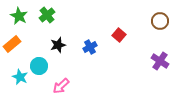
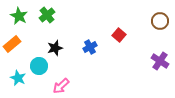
black star: moved 3 px left, 3 px down
cyan star: moved 2 px left, 1 px down
